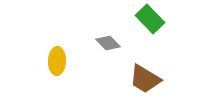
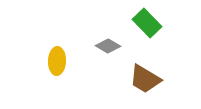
green rectangle: moved 3 px left, 4 px down
gray diamond: moved 3 px down; rotated 15 degrees counterclockwise
